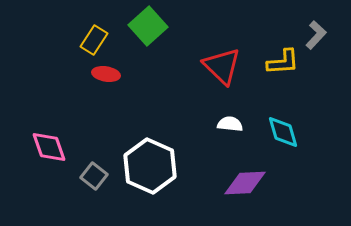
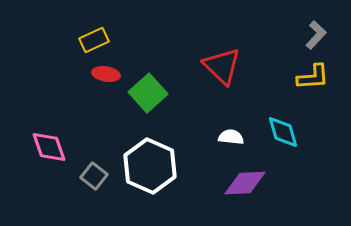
green square: moved 67 px down
yellow rectangle: rotated 32 degrees clockwise
yellow L-shape: moved 30 px right, 15 px down
white semicircle: moved 1 px right, 13 px down
